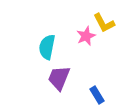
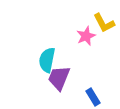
cyan semicircle: moved 13 px down
blue rectangle: moved 4 px left, 2 px down
